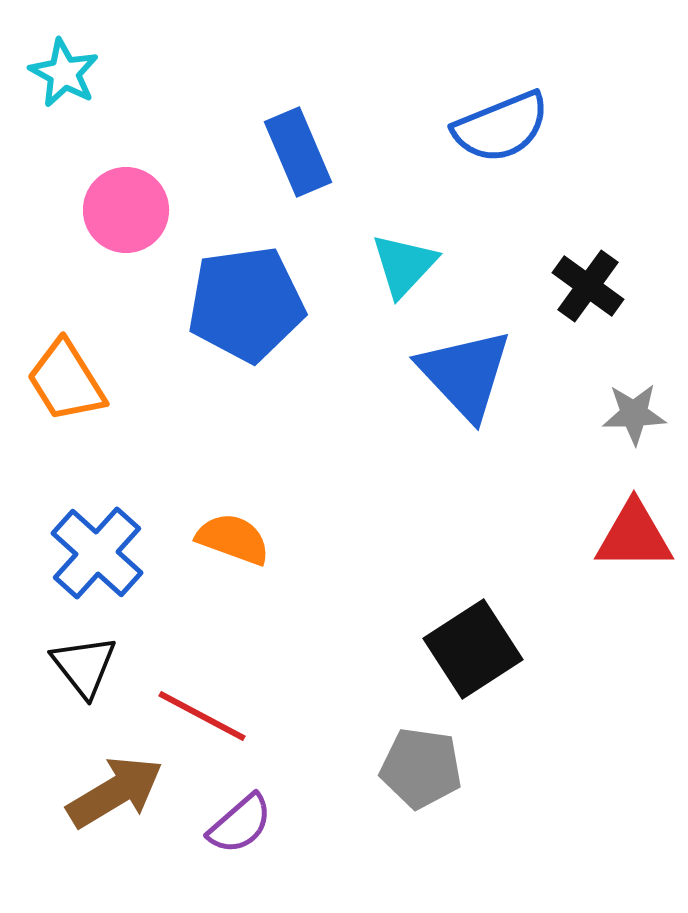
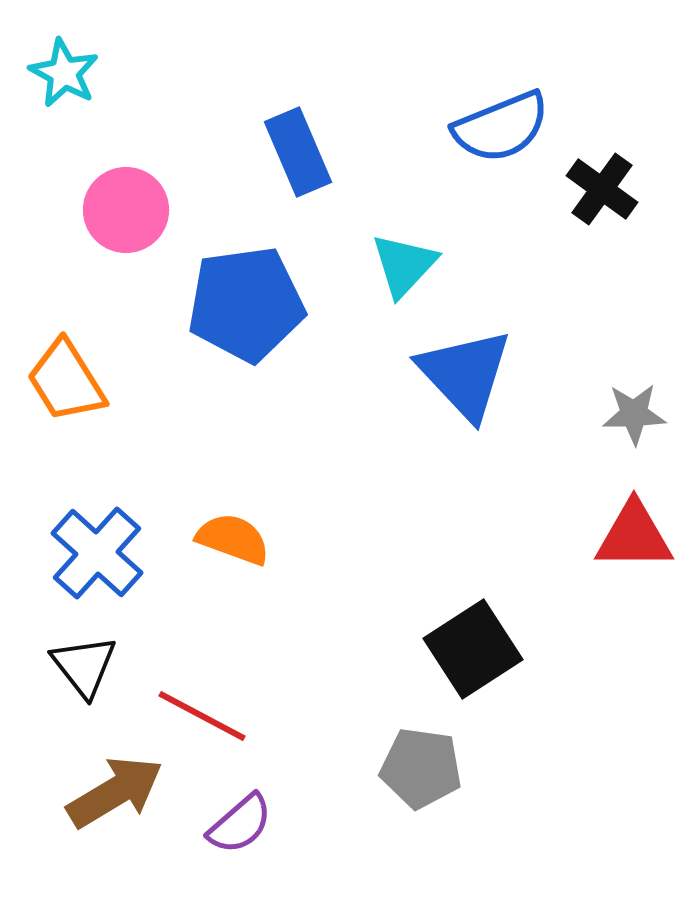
black cross: moved 14 px right, 97 px up
